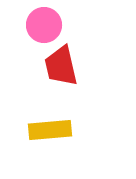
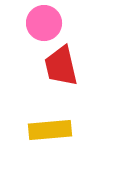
pink circle: moved 2 px up
